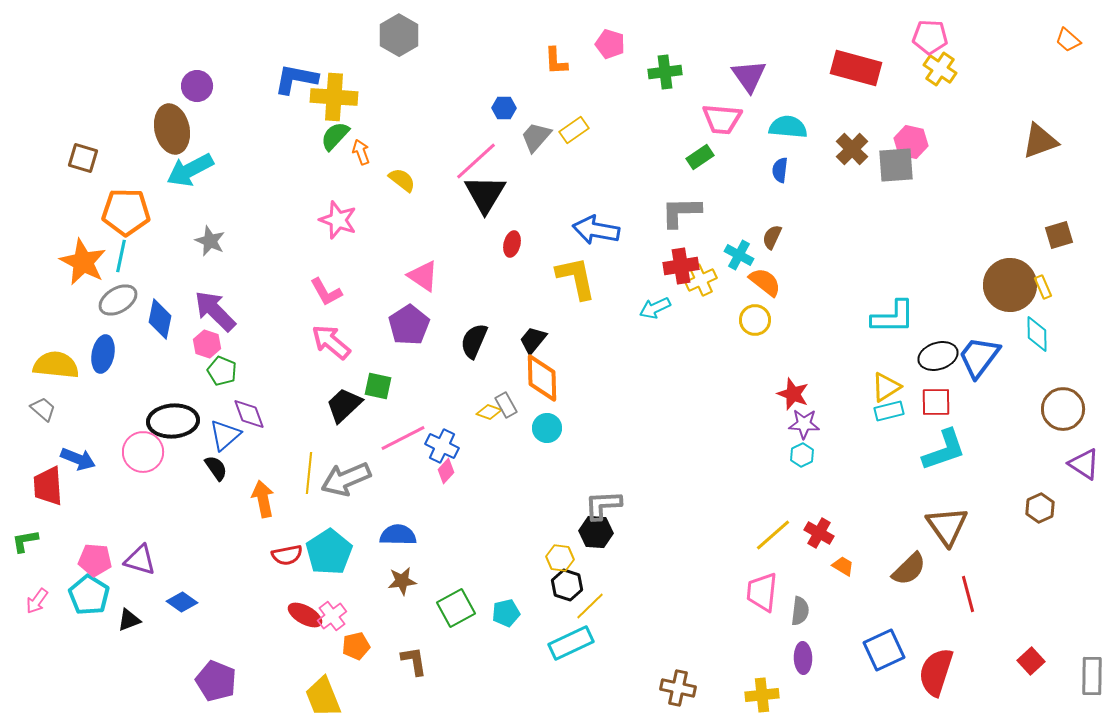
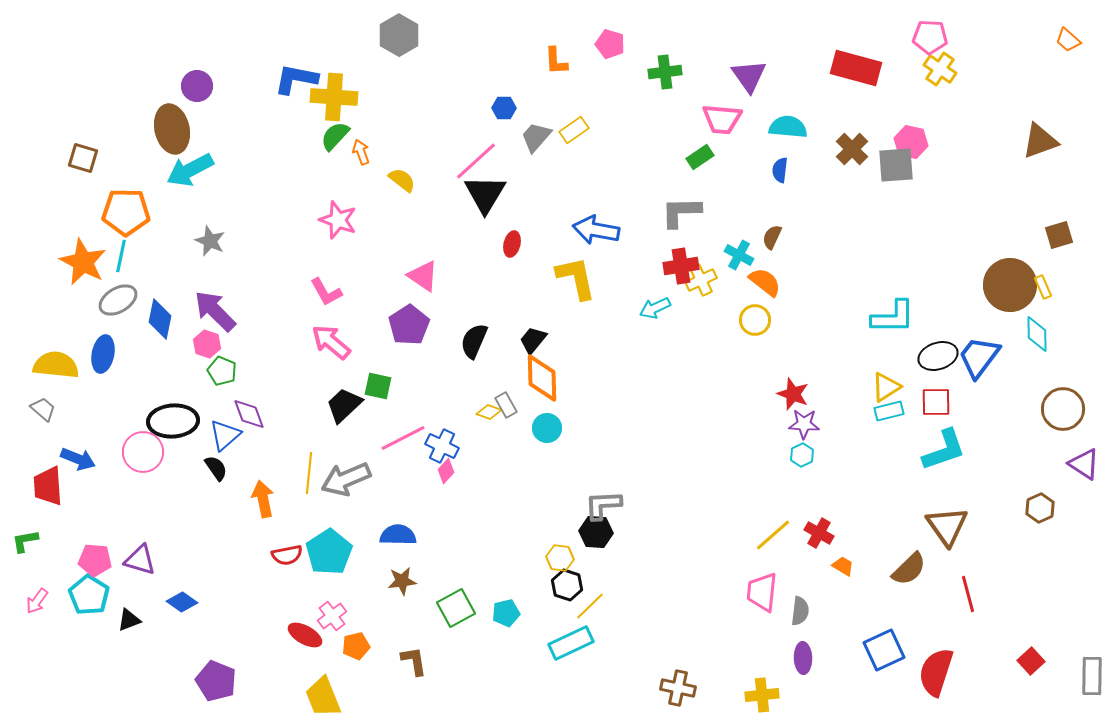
red ellipse at (305, 615): moved 20 px down
